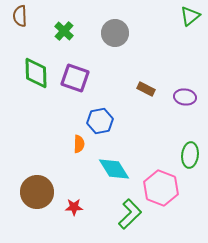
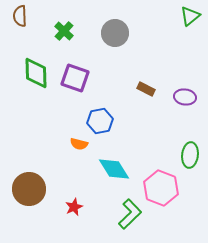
orange semicircle: rotated 102 degrees clockwise
brown circle: moved 8 px left, 3 px up
red star: rotated 24 degrees counterclockwise
